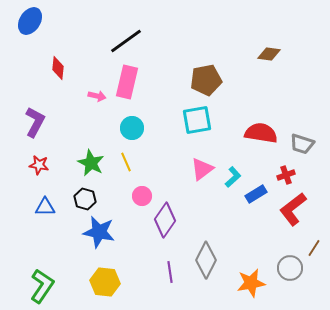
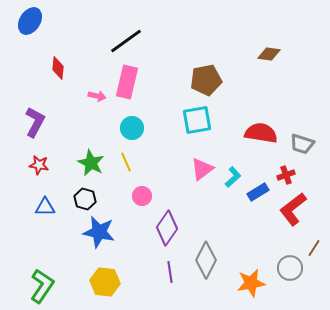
blue rectangle: moved 2 px right, 2 px up
purple diamond: moved 2 px right, 8 px down
